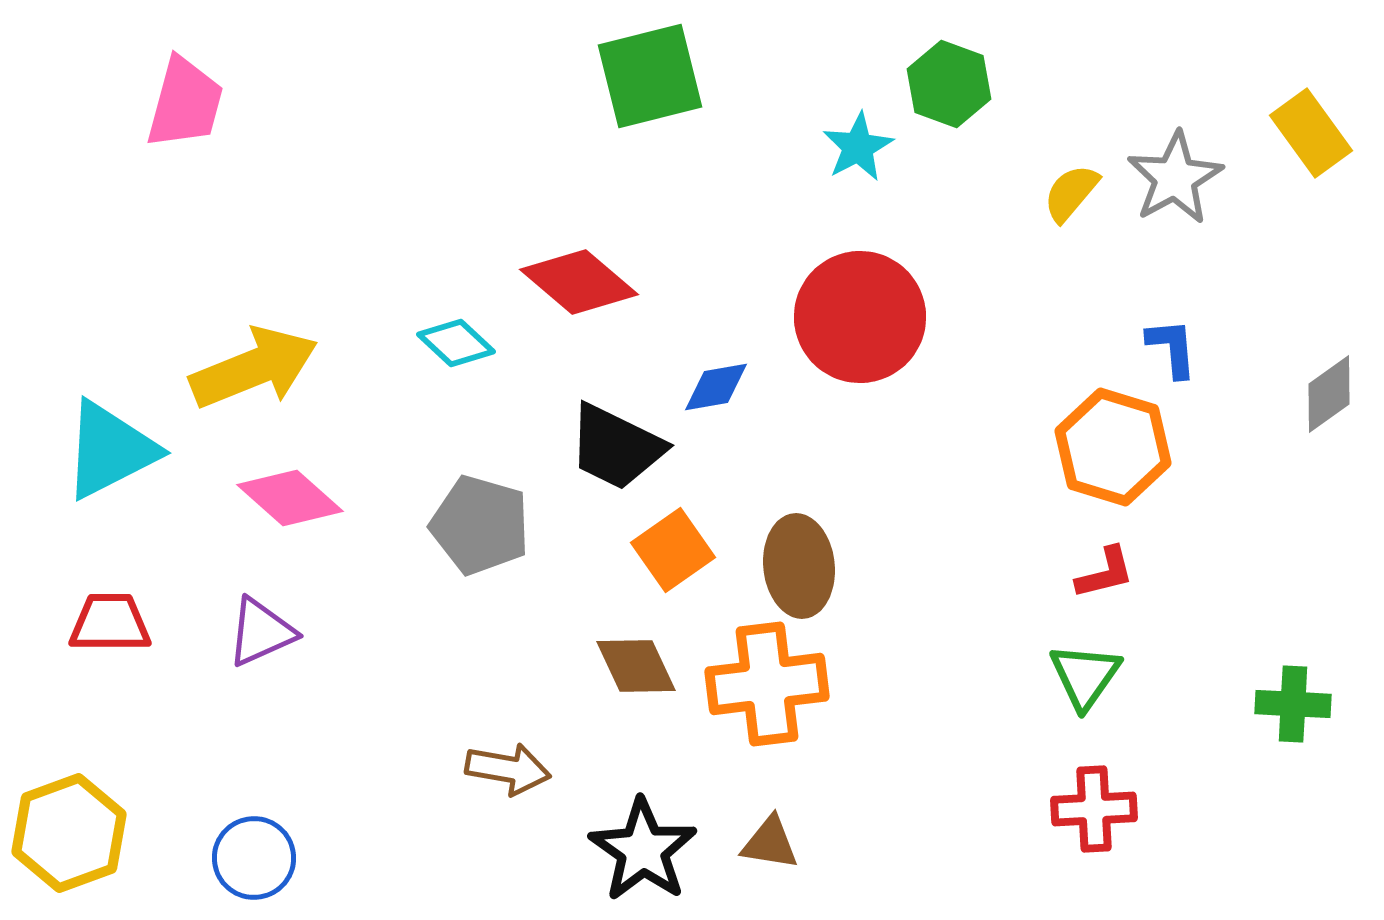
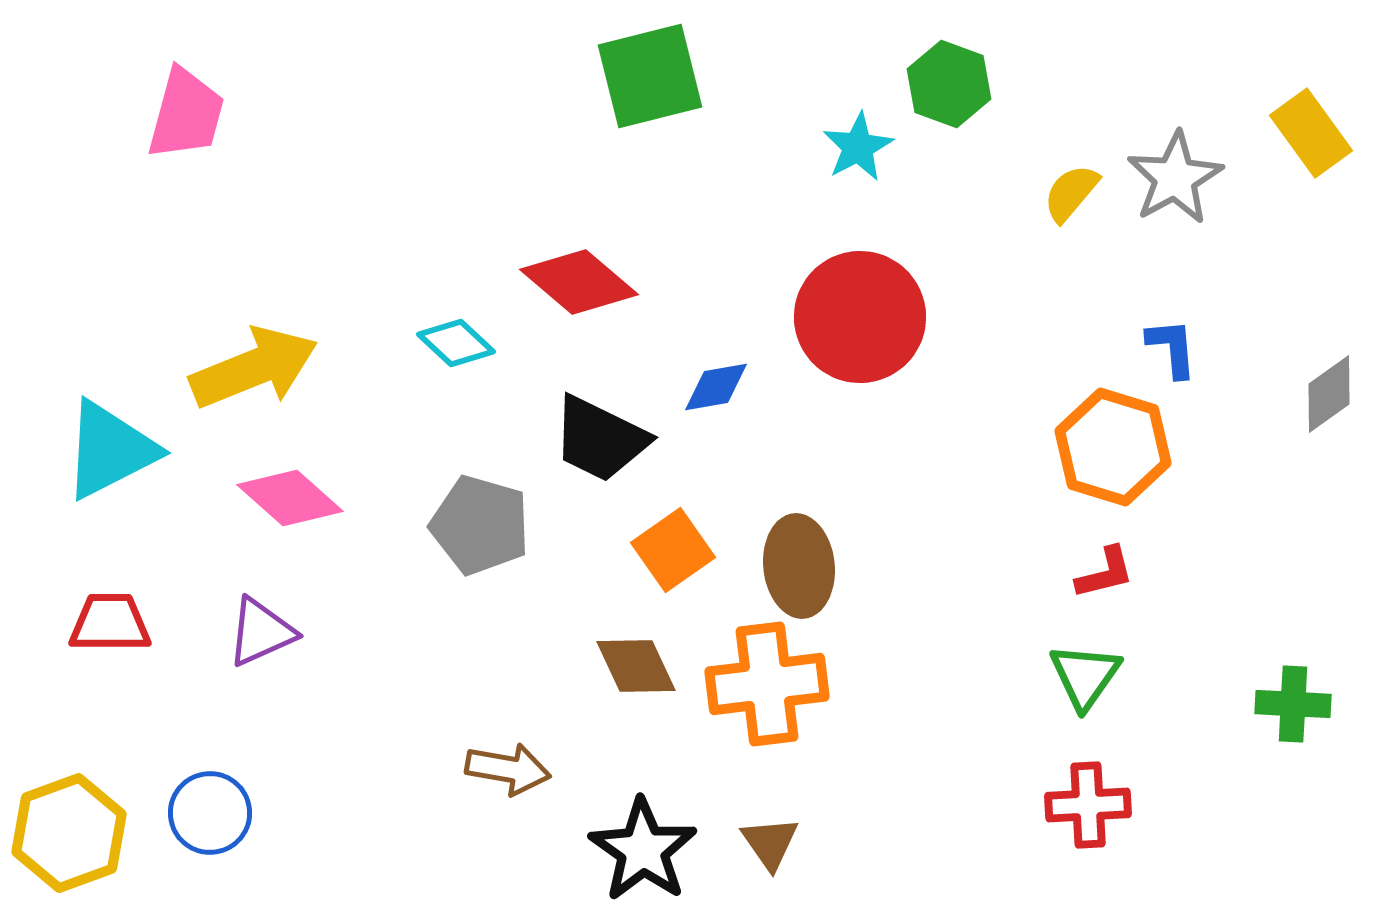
pink trapezoid: moved 1 px right, 11 px down
black trapezoid: moved 16 px left, 8 px up
red cross: moved 6 px left, 4 px up
brown triangle: rotated 46 degrees clockwise
blue circle: moved 44 px left, 45 px up
